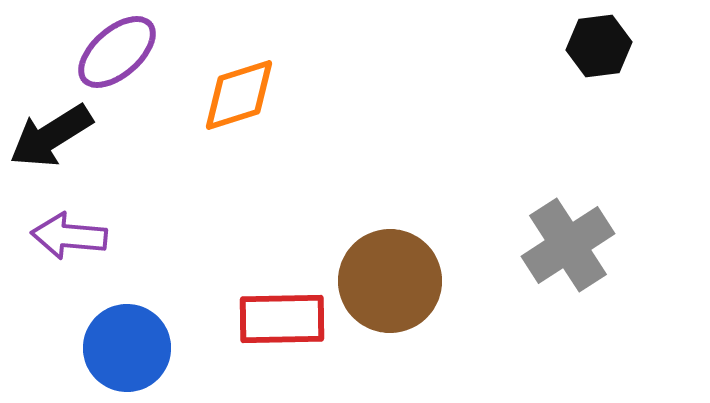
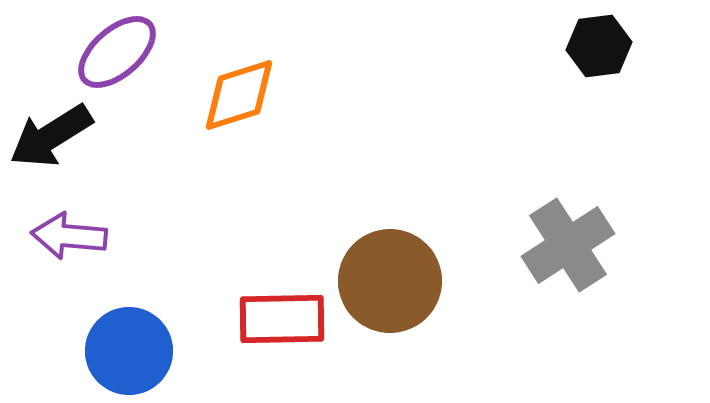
blue circle: moved 2 px right, 3 px down
